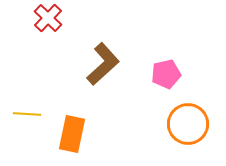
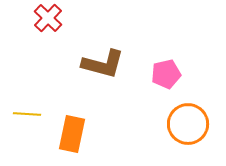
brown L-shape: rotated 57 degrees clockwise
